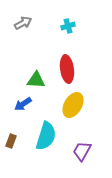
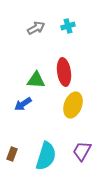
gray arrow: moved 13 px right, 5 px down
red ellipse: moved 3 px left, 3 px down
yellow ellipse: rotated 10 degrees counterclockwise
cyan semicircle: moved 20 px down
brown rectangle: moved 1 px right, 13 px down
